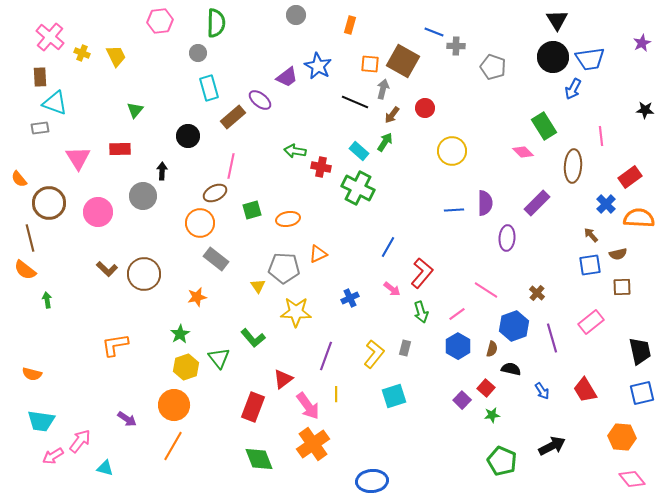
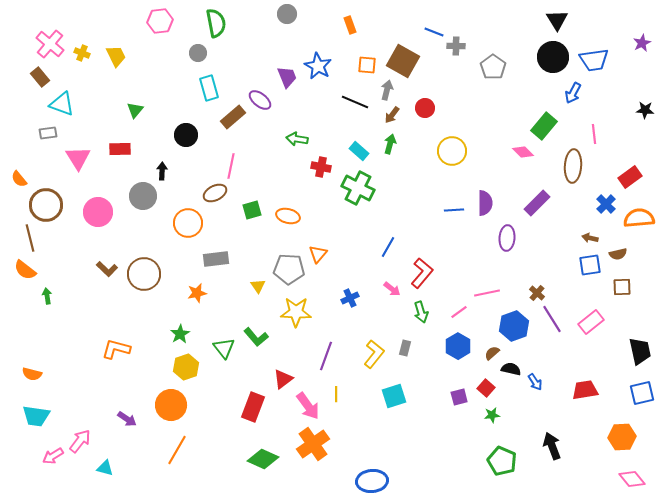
gray circle at (296, 15): moved 9 px left, 1 px up
green semicircle at (216, 23): rotated 12 degrees counterclockwise
orange rectangle at (350, 25): rotated 36 degrees counterclockwise
pink cross at (50, 37): moved 7 px down
blue trapezoid at (590, 59): moved 4 px right, 1 px down
orange square at (370, 64): moved 3 px left, 1 px down
gray pentagon at (493, 67): rotated 15 degrees clockwise
brown rectangle at (40, 77): rotated 36 degrees counterclockwise
purple trapezoid at (287, 77): rotated 75 degrees counterclockwise
gray arrow at (383, 89): moved 4 px right, 1 px down
blue arrow at (573, 89): moved 4 px down
cyan triangle at (55, 103): moved 7 px right, 1 px down
green rectangle at (544, 126): rotated 72 degrees clockwise
gray rectangle at (40, 128): moved 8 px right, 5 px down
black circle at (188, 136): moved 2 px left, 1 px up
pink line at (601, 136): moved 7 px left, 2 px up
green arrow at (385, 142): moved 5 px right, 2 px down; rotated 18 degrees counterclockwise
green arrow at (295, 151): moved 2 px right, 12 px up
brown circle at (49, 203): moved 3 px left, 2 px down
orange semicircle at (639, 218): rotated 8 degrees counterclockwise
orange ellipse at (288, 219): moved 3 px up; rotated 25 degrees clockwise
orange circle at (200, 223): moved 12 px left
brown arrow at (591, 235): moved 1 px left, 3 px down; rotated 35 degrees counterclockwise
orange triangle at (318, 254): rotated 24 degrees counterclockwise
gray rectangle at (216, 259): rotated 45 degrees counterclockwise
gray pentagon at (284, 268): moved 5 px right, 1 px down
pink line at (486, 290): moved 1 px right, 3 px down; rotated 45 degrees counterclockwise
orange star at (197, 297): moved 4 px up
green arrow at (47, 300): moved 4 px up
pink line at (457, 314): moved 2 px right, 2 px up
green L-shape at (253, 338): moved 3 px right, 1 px up
purple line at (552, 338): moved 19 px up; rotated 16 degrees counterclockwise
orange L-shape at (115, 345): moved 1 px right, 4 px down; rotated 24 degrees clockwise
brown semicircle at (492, 349): moved 4 px down; rotated 147 degrees counterclockwise
green triangle at (219, 358): moved 5 px right, 10 px up
red trapezoid at (585, 390): rotated 112 degrees clockwise
blue arrow at (542, 391): moved 7 px left, 9 px up
purple square at (462, 400): moved 3 px left, 3 px up; rotated 30 degrees clockwise
orange circle at (174, 405): moved 3 px left
cyan trapezoid at (41, 421): moved 5 px left, 5 px up
orange hexagon at (622, 437): rotated 8 degrees counterclockwise
orange line at (173, 446): moved 4 px right, 4 px down
black arrow at (552, 446): rotated 84 degrees counterclockwise
green diamond at (259, 459): moved 4 px right; rotated 44 degrees counterclockwise
